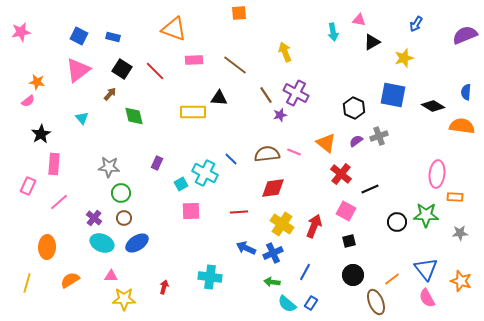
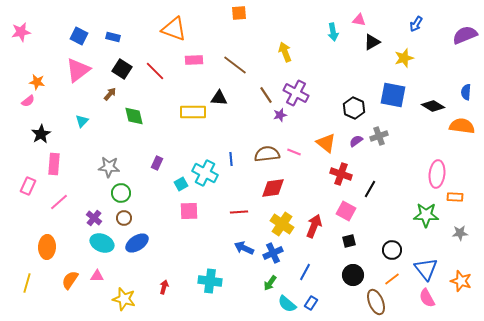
cyan triangle at (82, 118): moved 3 px down; rotated 24 degrees clockwise
blue line at (231, 159): rotated 40 degrees clockwise
red cross at (341, 174): rotated 20 degrees counterclockwise
black line at (370, 189): rotated 36 degrees counterclockwise
pink square at (191, 211): moved 2 px left
black circle at (397, 222): moved 5 px left, 28 px down
blue arrow at (246, 248): moved 2 px left
pink triangle at (111, 276): moved 14 px left
cyan cross at (210, 277): moved 4 px down
orange semicircle at (70, 280): rotated 24 degrees counterclockwise
green arrow at (272, 282): moved 2 px left, 1 px down; rotated 63 degrees counterclockwise
yellow star at (124, 299): rotated 15 degrees clockwise
